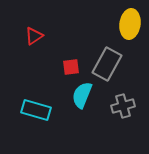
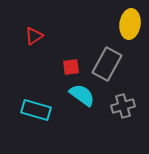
cyan semicircle: rotated 104 degrees clockwise
